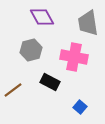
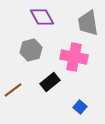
black rectangle: rotated 66 degrees counterclockwise
